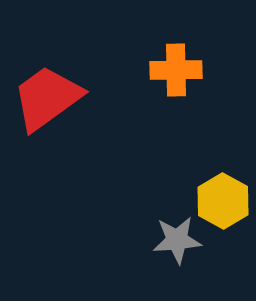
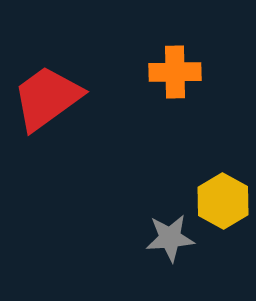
orange cross: moved 1 px left, 2 px down
gray star: moved 7 px left, 2 px up
